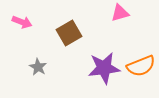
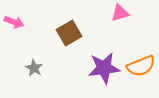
pink arrow: moved 8 px left
gray star: moved 4 px left, 1 px down
